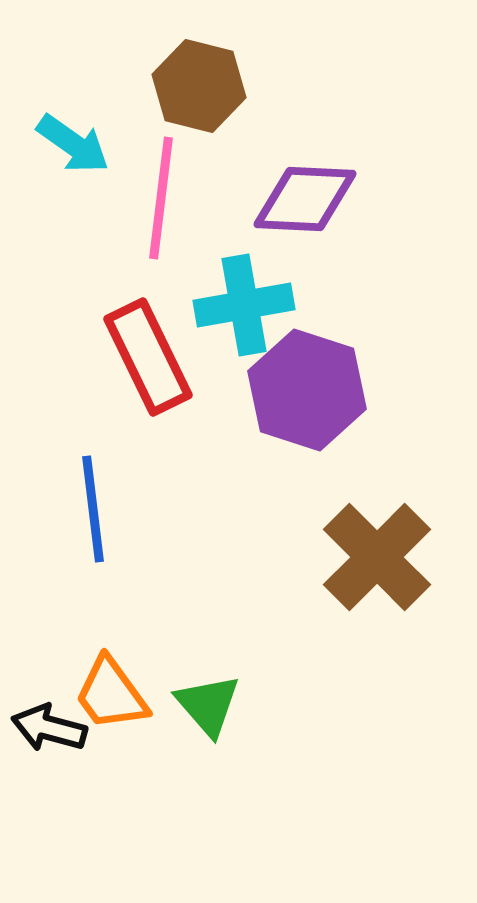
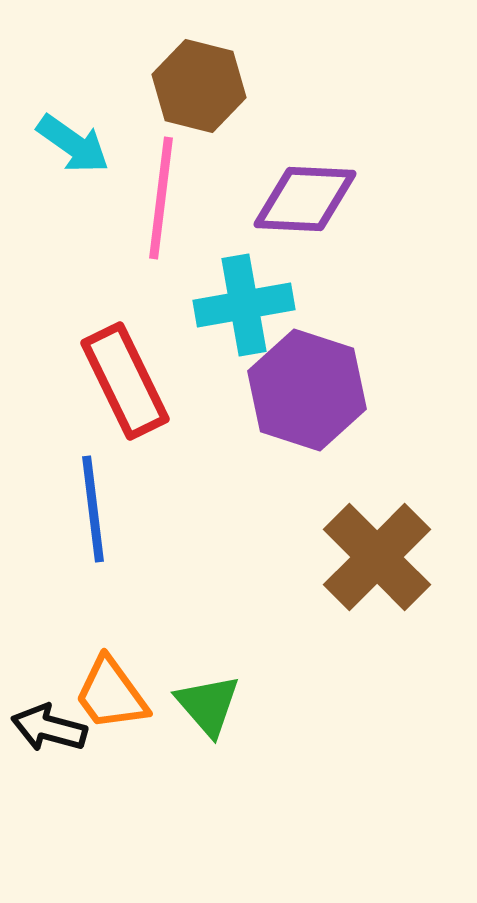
red rectangle: moved 23 px left, 24 px down
